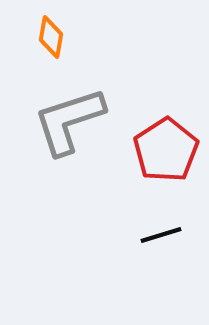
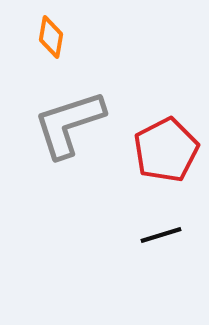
gray L-shape: moved 3 px down
red pentagon: rotated 6 degrees clockwise
